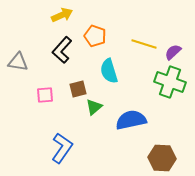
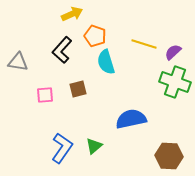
yellow arrow: moved 10 px right, 1 px up
cyan semicircle: moved 3 px left, 9 px up
green cross: moved 5 px right
green triangle: moved 39 px down
blue semicircle: moved 1 px up
brown hexagon: moved 7 px right, 2 px up
